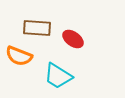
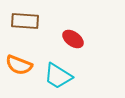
brown rectangle: moved 12 px left, 7 px up
orange semicircle: moved 9 px down
